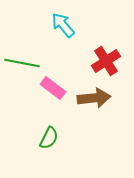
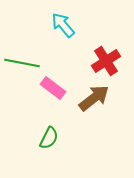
brown arrow: rotated 32 degrees counterclockwise
